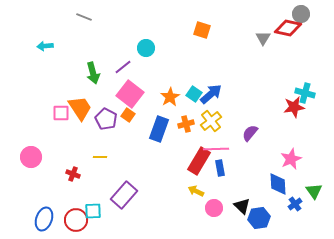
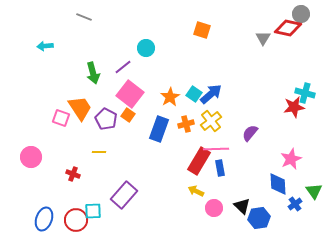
pink square at (61, 113): moved 5 px down; rotated 18 degrees clockwise
yellow line at (100, 157): moved 1 px left, 5 px up
